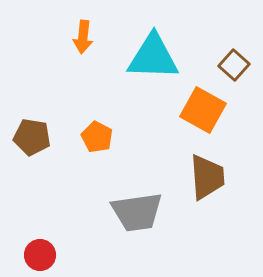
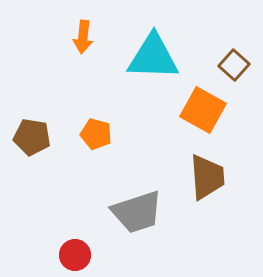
orange pentagon: moved 1 px left, 3 px up; rotated 12 degrees counterclockwise
gray trapezoid: rotated 10 degrees counterclockwise
red circle: moved 35 px right
